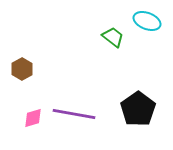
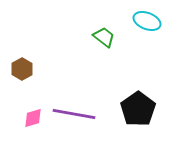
green trapezoid: moved 9 px left
